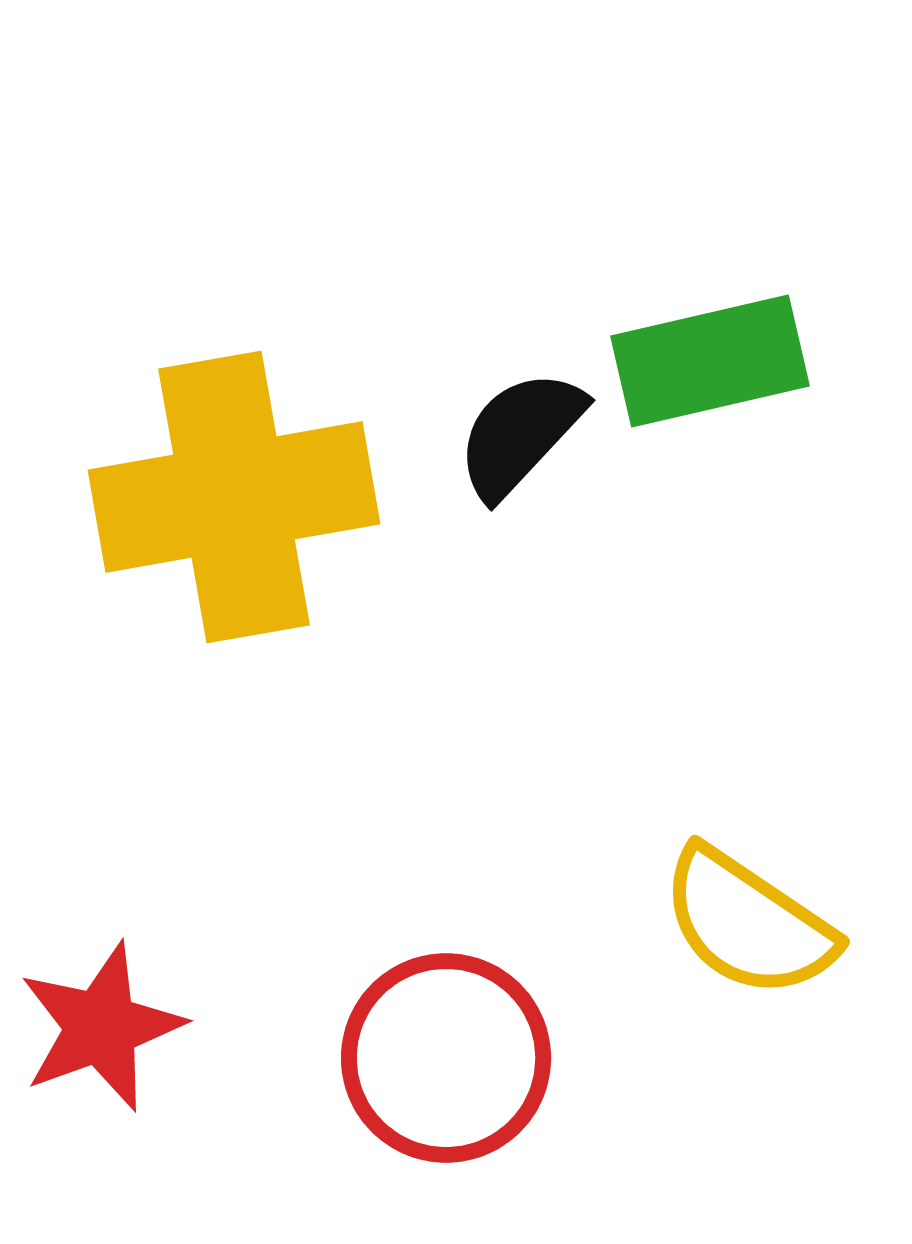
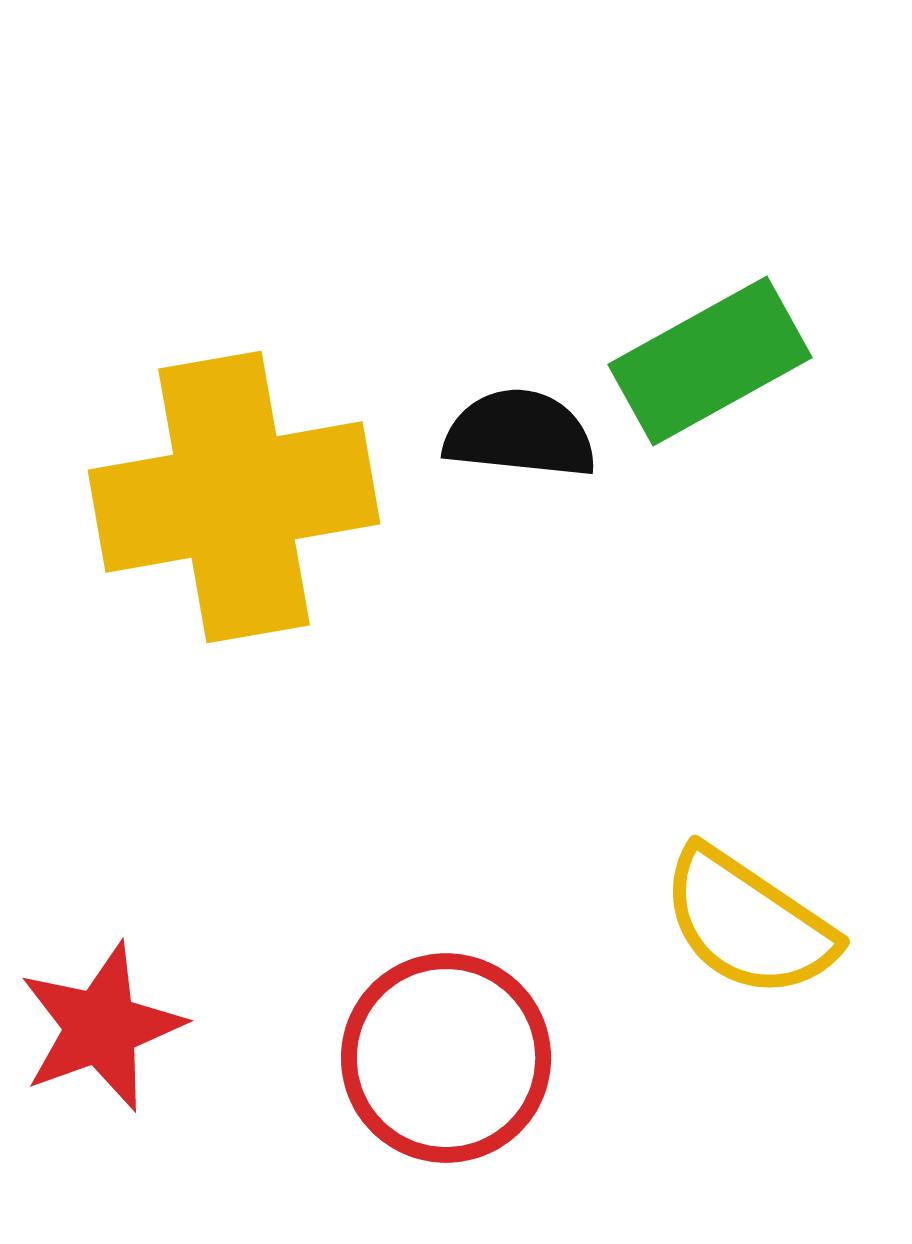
green rectangle: rotated 16 degrees counterclockwise
black semicircle: rotated 53 degrees clockwise
